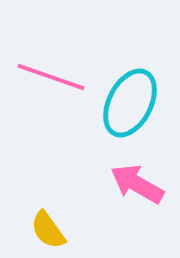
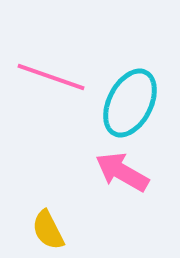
pink arrow: moved 15 px left, 12 px up
yellow semicircle: rotated 9 degrees clockwise
